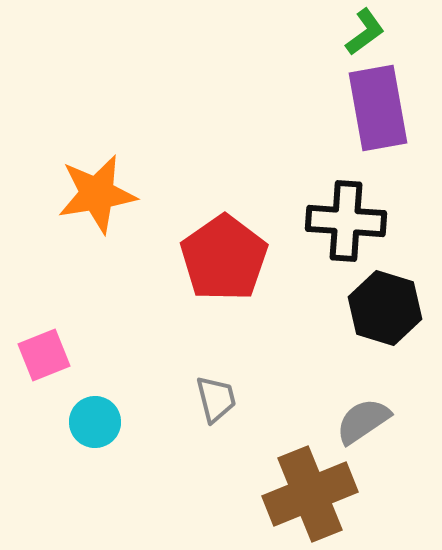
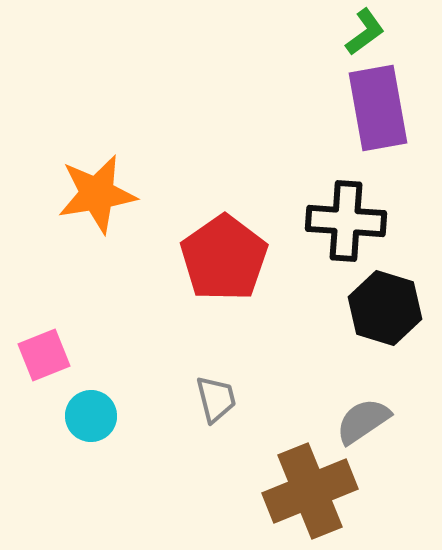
cyan circle: moved 4 px left, 6 px up
brown cross: moved 3 px up
